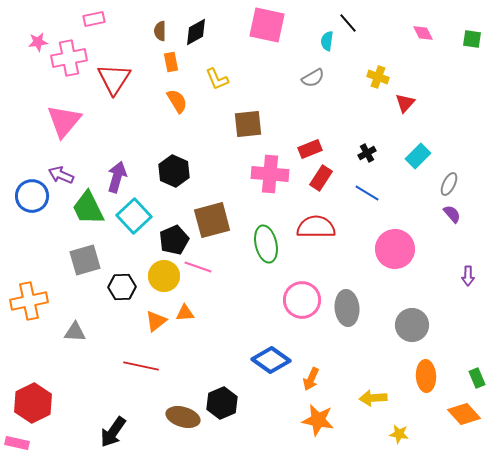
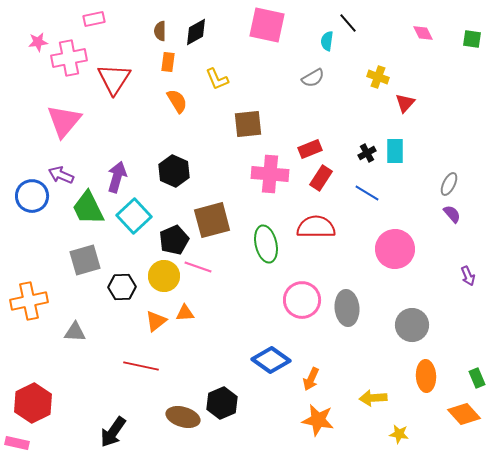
orange rectangle at (171, 62): moved 3 px left; rotated 18 degrees clockwise
cyan rectangle at (418, 156): moved 23 px left, 5 px up; rotated 45 degrees counterclockwise
purple arrow at (468, 276): rotated 24 degrees counterclockwise
